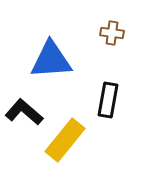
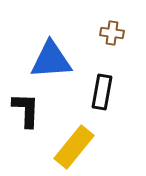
black rectangle: moved 6 px left, 8 px up
black L-shape: moved 2 px right, 2 px up; rotated 51 degrees clockwise
yellow rectangle: moved 9 px right, 7 px down
